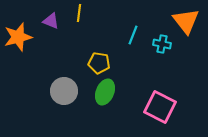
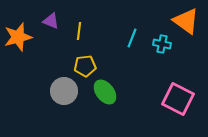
yellow line: moved 18 px down
orange triangle: rotated 16 degrees counterclockwise
cyan line: moved 1 px left, 3 px down
yellow pentagon: moved 14 px left, 3 px down; rotated 15 degrees counterclockwise
green ellipse: rotated 60 degrees counterclockwise
pink square: moved 18 px right, 8 px up
